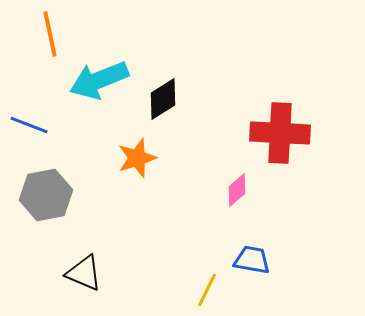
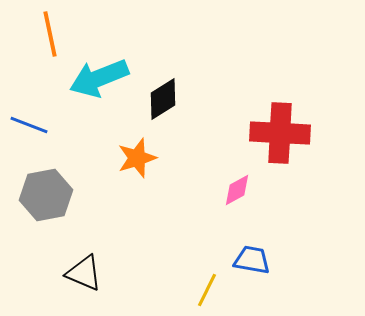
cyan arrow: moved 2 px up
pink diamond: rotated 12 degrees clockwise
